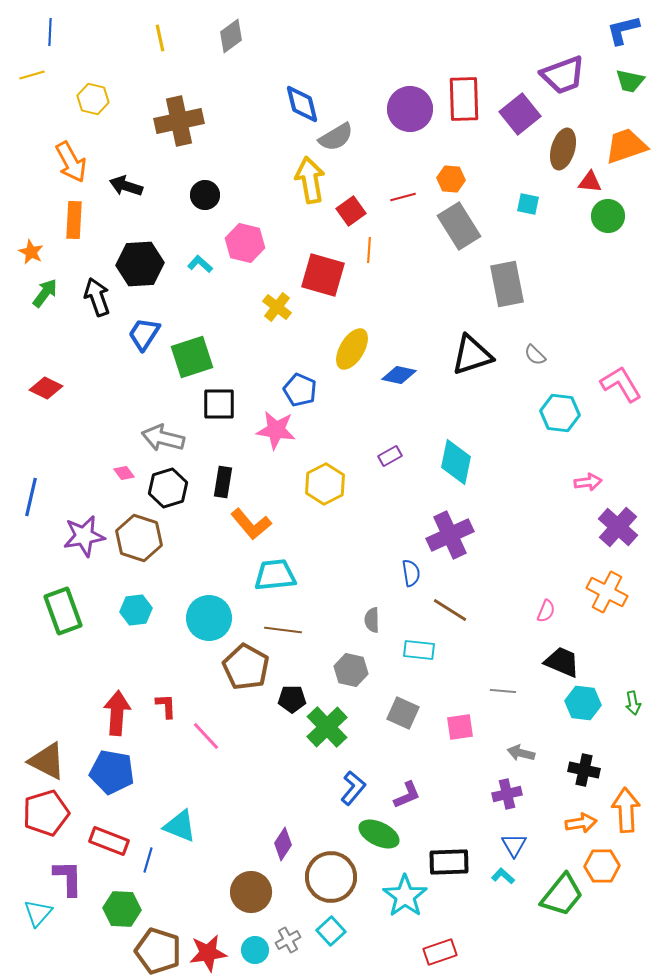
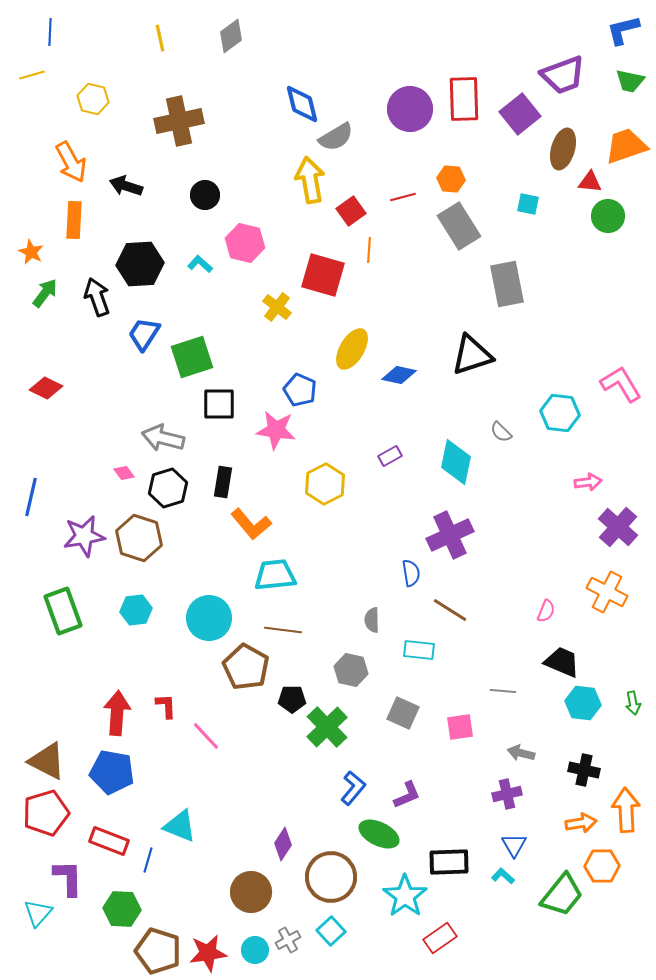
gray semicircle at (535, 355): moved 34 px left, 77 px down
red rectangle at (440, 952): moved 14 px up; rotated 16 degrees counterclockwise
